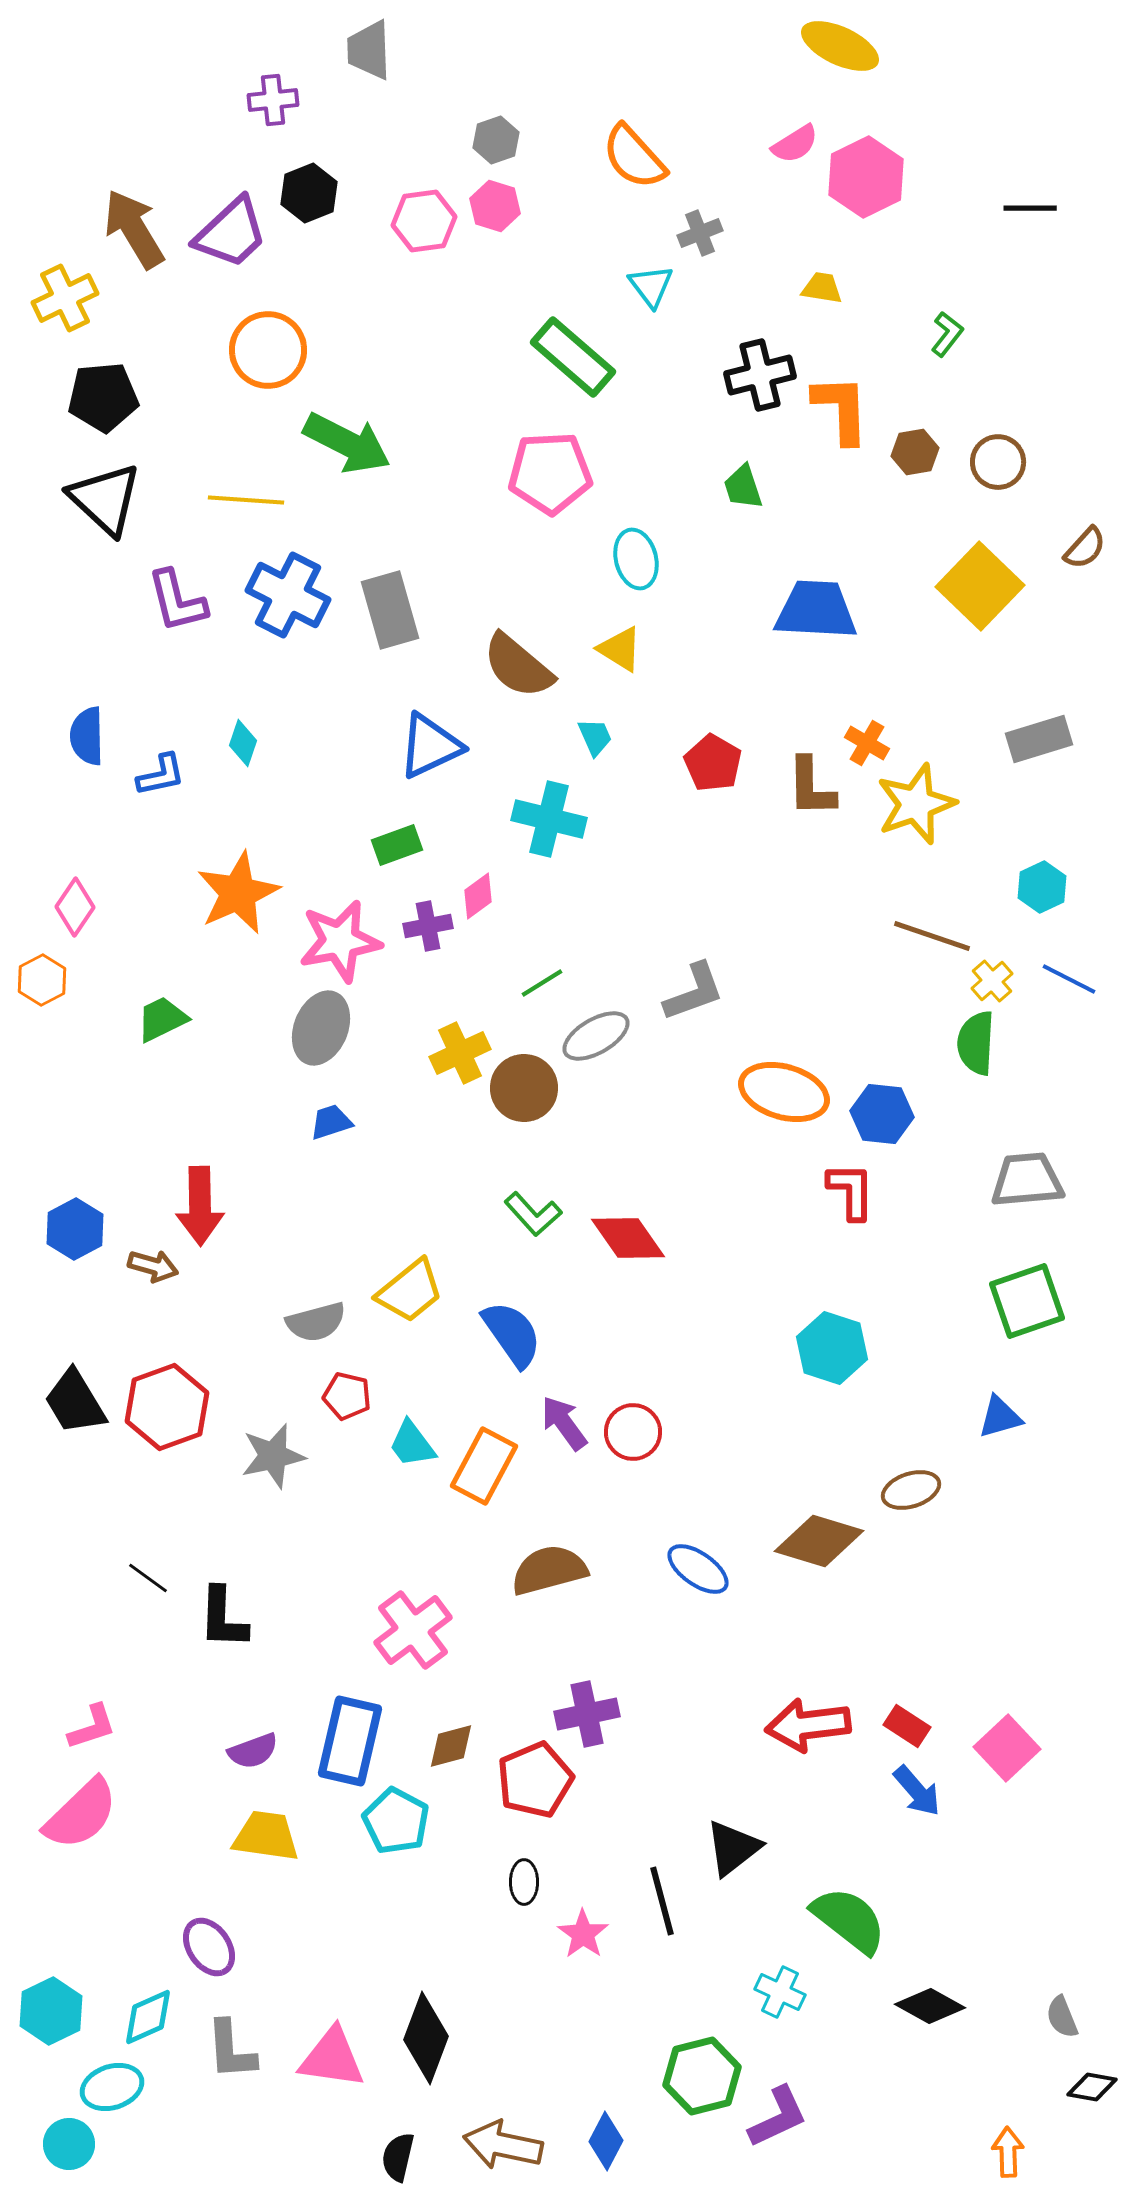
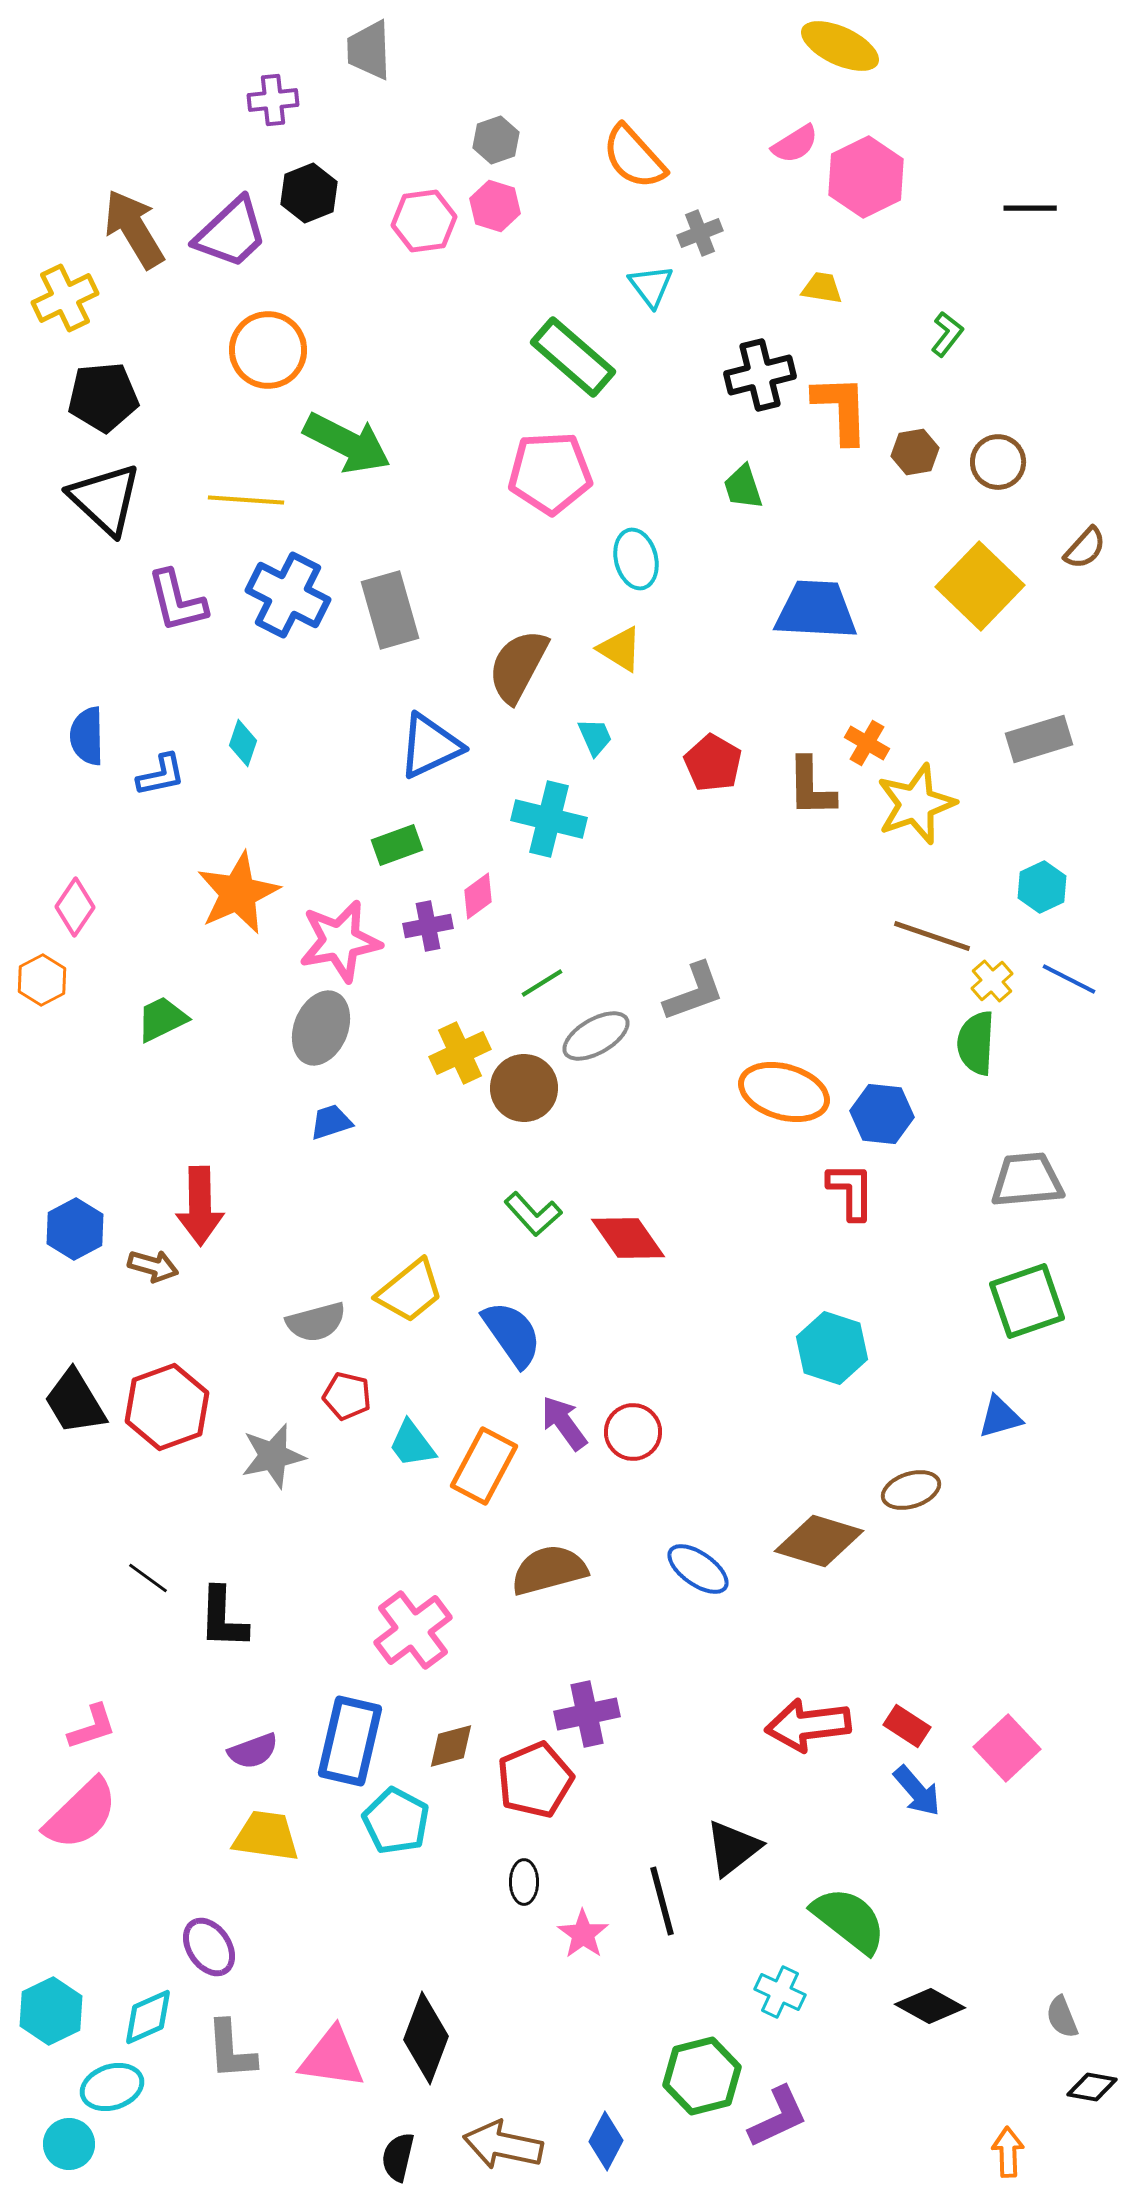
brown semicircle at (518, 666): rotated 78 degrees clockwise
